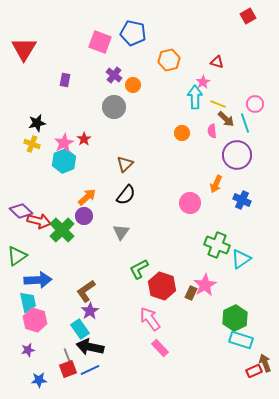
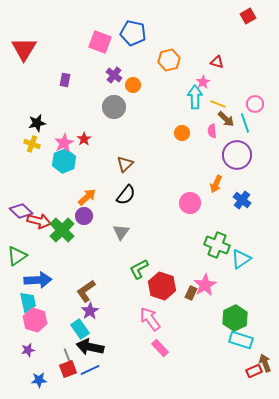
blue cross at (242, 200): rotated 12 degrees clockwise
